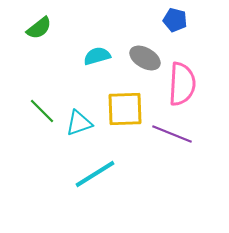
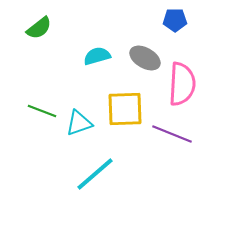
blue pentagon: rotated 15 degrees counterclockwise
green line: rotated 24 degrees counterclockwise
cyan line: rotated 9 degrees counterclockwise
